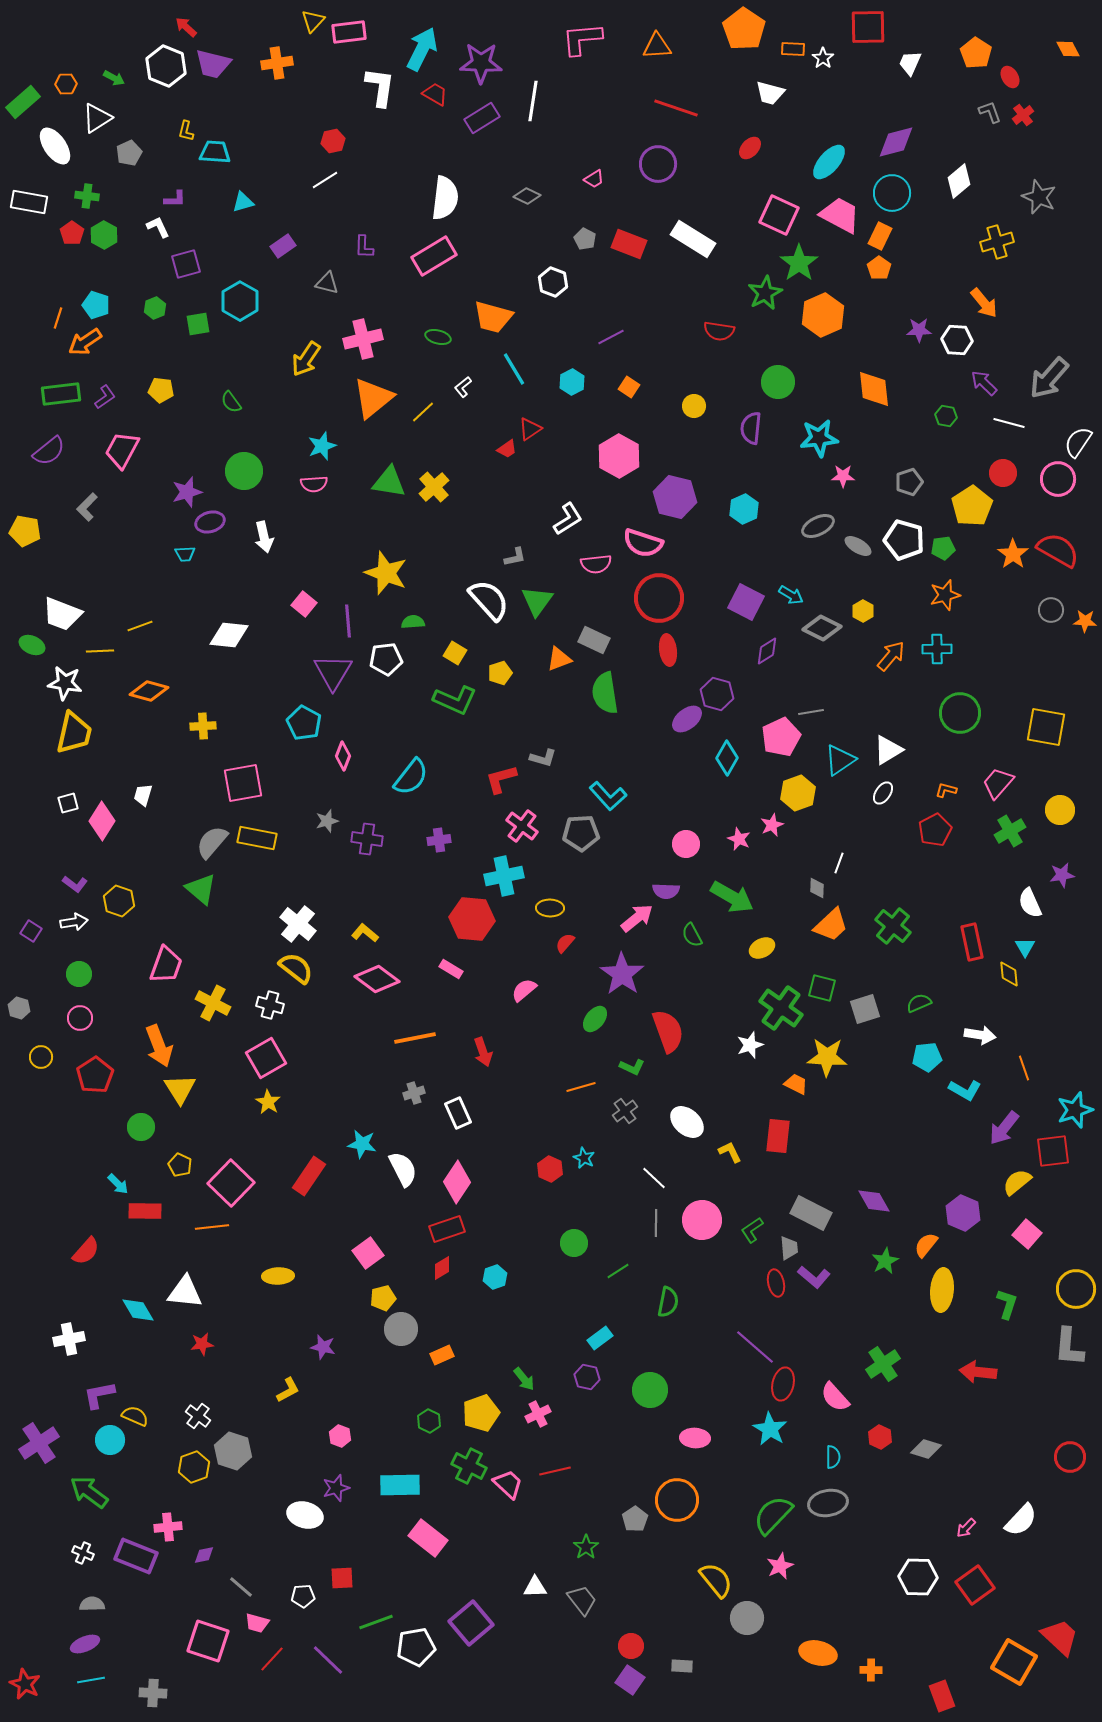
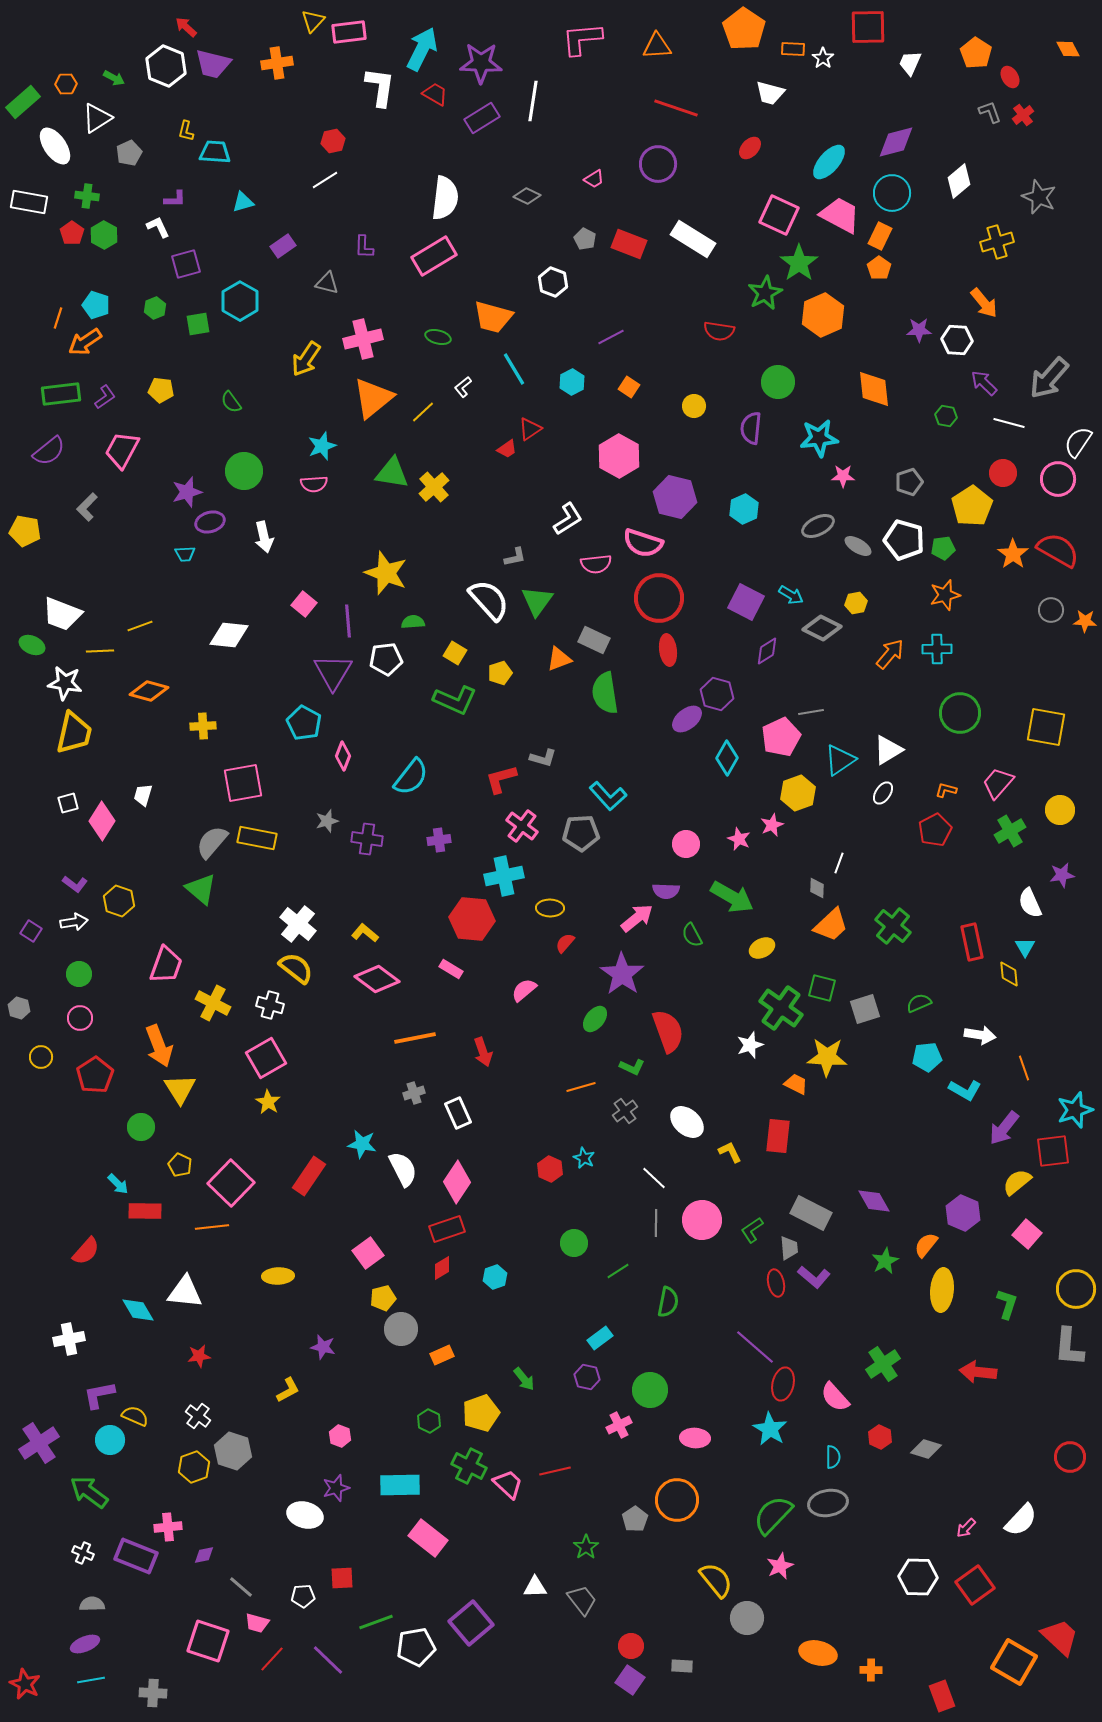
green triangle at (389, 482): moved 3 px right, 9 px up
yellow hexagon at (863, 611): moved 7 px left, 8 px up; rotated 20 degrees clockwise
orange arrow at (891, 656): moved 1 px left, 2 px up
red star at (202, 1344): moved 3 px left, 12 px down
pink cross at (538, 1414): moved 81 px right, 11 px down
